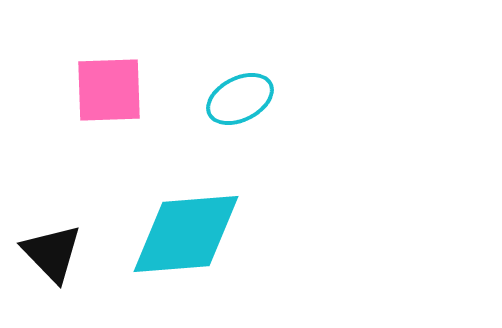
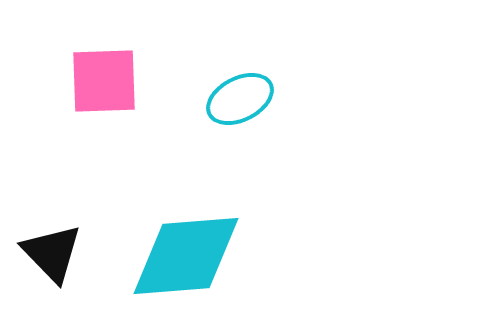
pink square: moved 5 px left, 9 px up
cyan diamond: moved 22 px down
